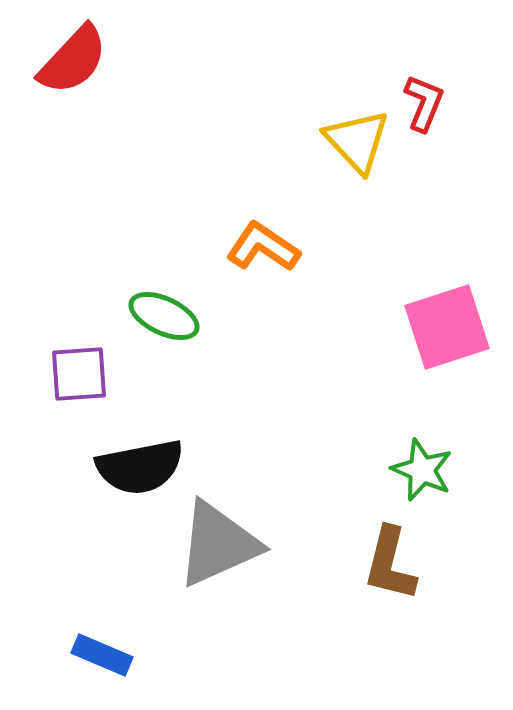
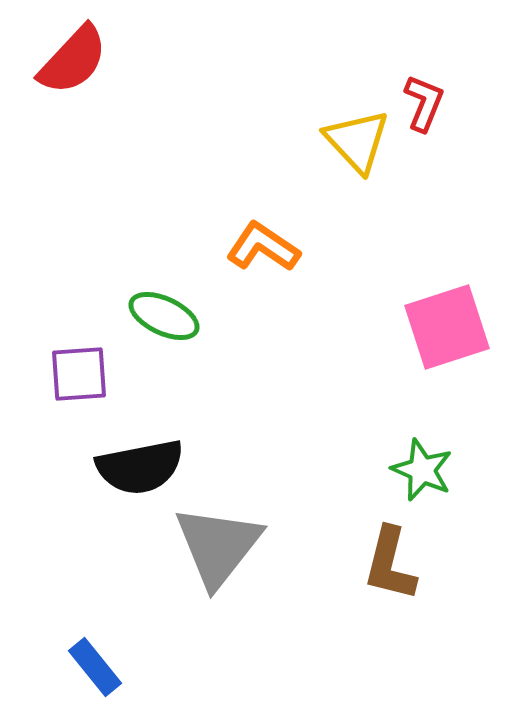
gray triangle: moved 2 px down; rotated 28 degrees counterclockwise
blue rectangle: moved 7 px left, 12 px down; rotated 28 degrees clockwise
